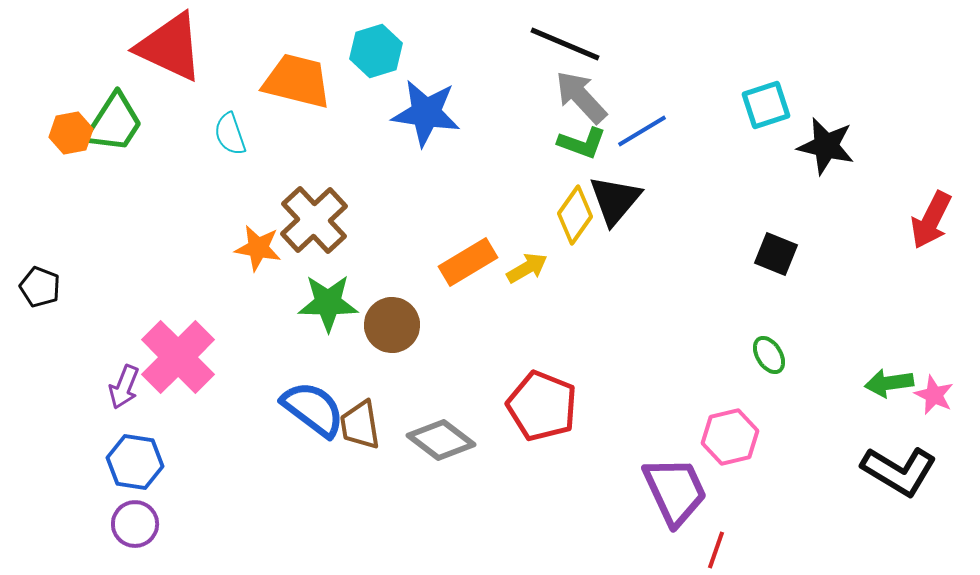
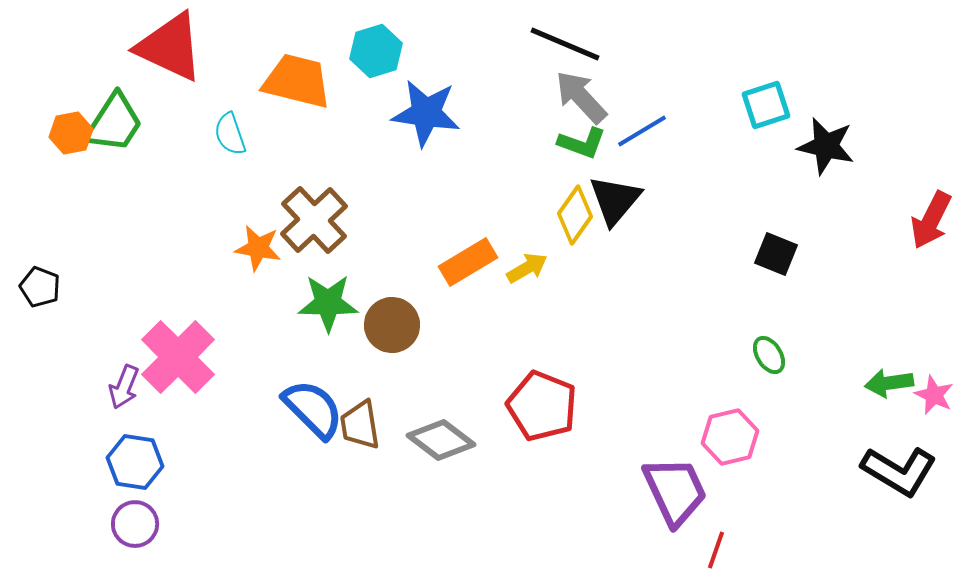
blue semicircle: rotated 8 degrees clockwise
